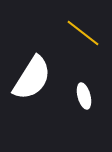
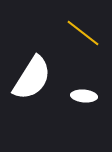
white ellipse: rotated 70 degrees counterclockwise
